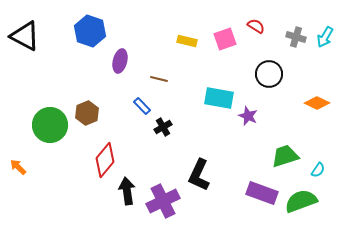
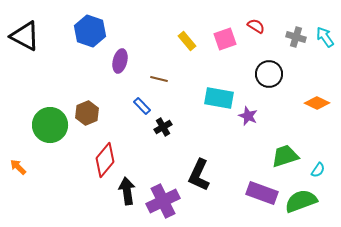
cyan arrow: rotated 115 degrees clockwise
yellow rectangle: rotated 36 degrees clockwise
